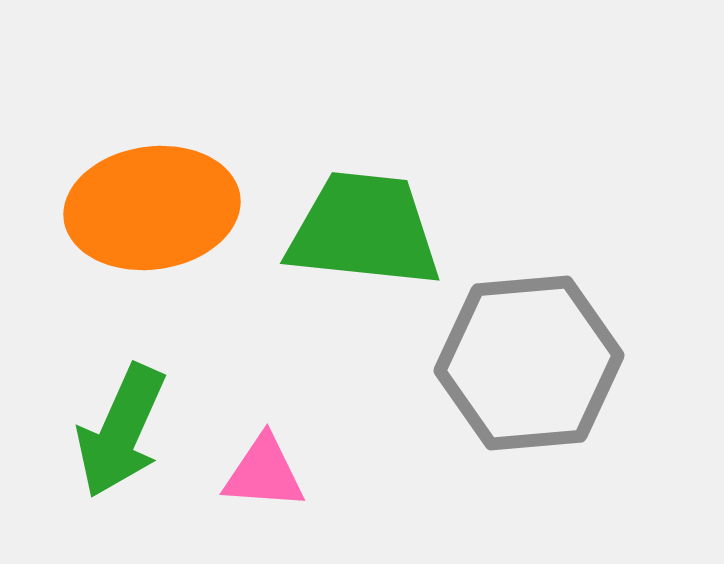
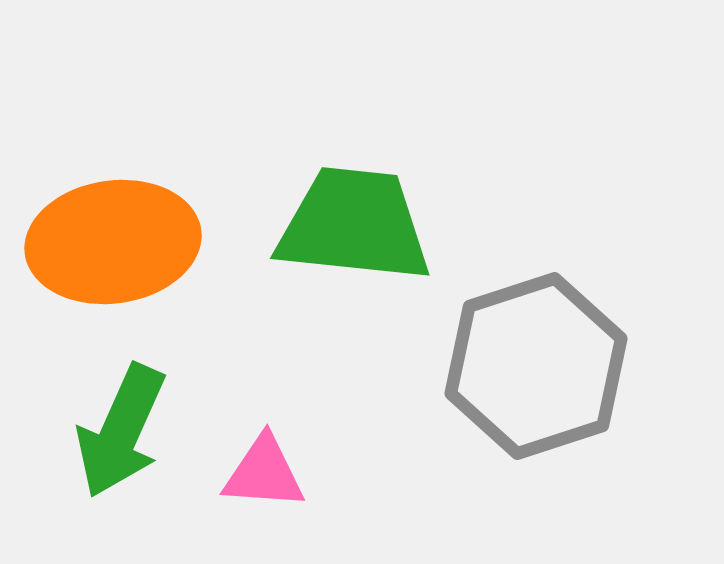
orange ellipse: moved 39 px left, 34 px down
green trapezoid: moved 10 px left, 5 px up
gray hexagon: moved 7 px right, 3 px down; rotated 13 degrees counterclockwise
